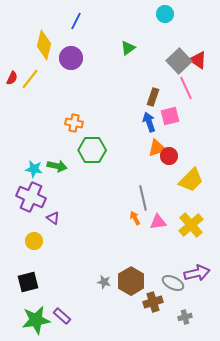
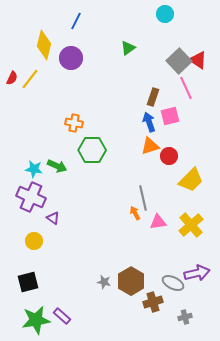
orange triangle: moved 7 px left, 2 px up
green arrow: rotated 12 degrees clockwise
orange arrow: moved 5 px up
